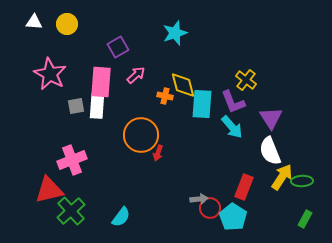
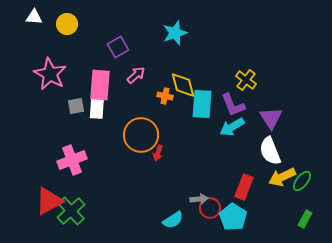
white triangle: moved 5 px up
pink rectangle: moved 1 px left, 3 px down
purple L-shape: moved 3 px down
cyan arrow: rotated 100 degrees clockwise
yellow arrow: rotated 148 degrees counterclockwise
green ellipse: rotated 50 degrees counterclockwise
red triangle: moved 11 px down; rotated 16 degrees counterclockwise
cyan semicircle: moved 52 px right, 3 px down; rotated 20 degrees clockwise
